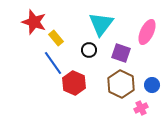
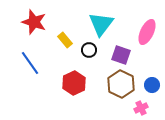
yellow rectangle: moved 9 px right, 2 px down
purple square: moved 2 px down
blue line: moved 23 px left
red hexagon: rotated 10 degrees clockwise
